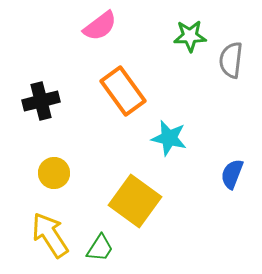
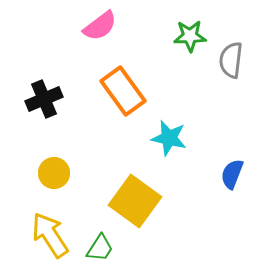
black cross: moved 3 px right, 2 px up; rotated 9 degrees counterclockwise
